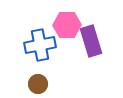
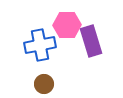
brown circle: moved 6 px right
